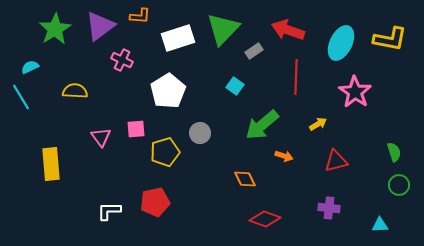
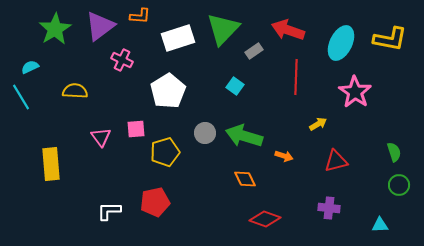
green arrow: moved 18 px left, 11 px down; rotated 57 degrees clockwise
gray circle: moved 5 px right
